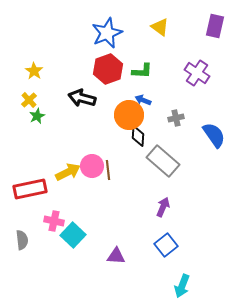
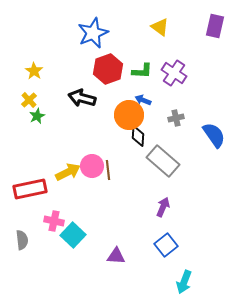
blue star: moved 14 px left
purple cross: moved 23 px left
cyan arrow: moved 2 px right, 4 px up
